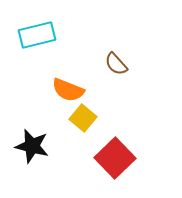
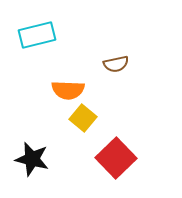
brown semicircle: rotated 60 degrees counterclockwise
orange semicircle: rotated 20 degrees counterclockwise
black star: moved 13 px down
red square: moved 1 px right
